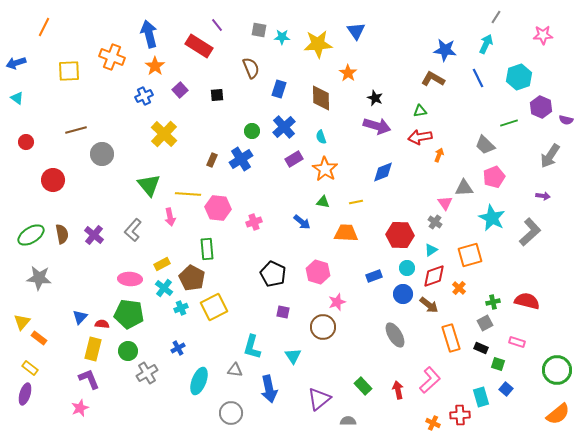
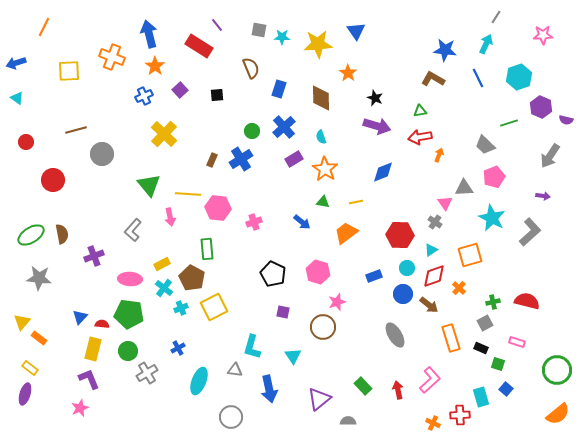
orange trapezoid at (346, 233): rotated 40 degrees counterclockwise
purple cross at (94, 235): moved 21 px down; rotated 30 degrees clockwise
gray circle at (231, 413): moved 4 px down
